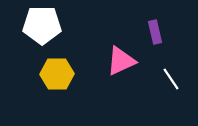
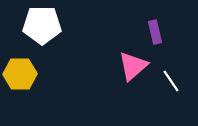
pink triangle: moved 12 px right, 5 px down; rotated 16 degrees counterclockwise
yellow hexagon: moved 37 px left
white line: moved 2 px down
